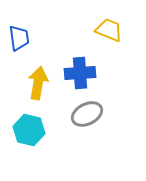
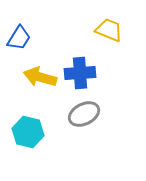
blue trapezoid: rotated 40 degrees clockwise
yellow arrow: moved 2 px right, 6 px up; rotated 84 degrees counterclockwise
gray ellipse: moved 3 px left
cyan hexagon: moved 1 px left, 2 px down
